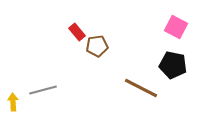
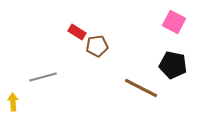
pink square: moved 2 px left, 5 px up
red rectangle: rotated 18 degrees counterclockwise
gray line: moved 13 px up
